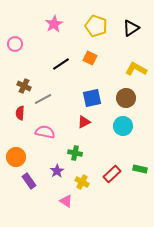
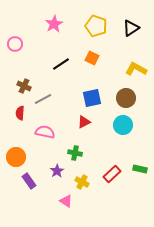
orange square: moved 2 px right
cyan circle: moved 1 px up
